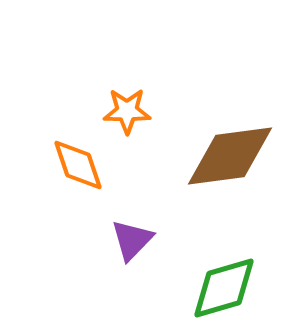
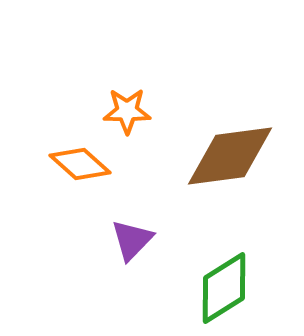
orange diamond: moved 2 px right, 1 px up; rotated 30 degrees counterclockwise
green diamond: rotated 16 degrees counterclockwise
